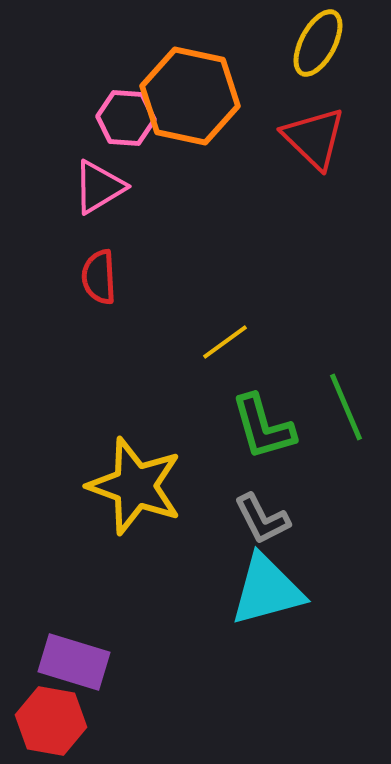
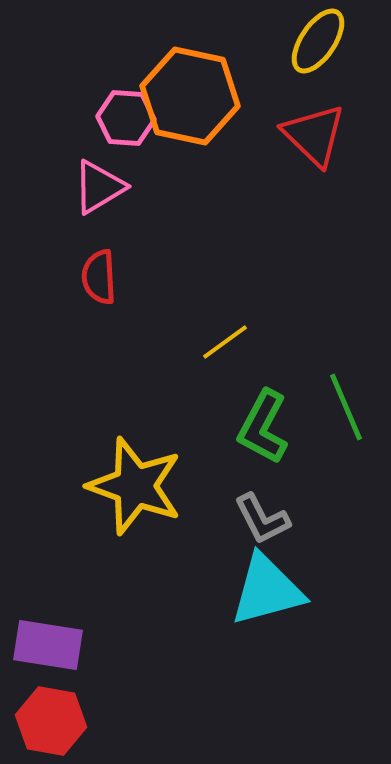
yellow ellipse: moved 2 px up; rotated 6 degrees clockwise
red triangle: moved 3 px up
green L-shape: rotated 44 degrees clockwise
purple rectangle: moved 26 px left, 17 px up; rotated 8 degrees counterclockwise
